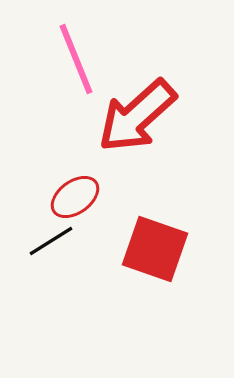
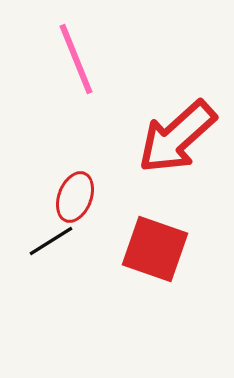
red arrow: moved 40 px right, 21 px down
red ellipse: rotated 33 degrees counterclockwise
